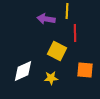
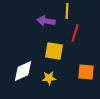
purple arrow: moved 2 px down
red line: rotated 18 degrees clockwise
yellow square: moved 3 px left; rotated 18 degrees counterclockwise
orange square: moved 1 px right, 2 px down
yellow star: moved 2 px left
